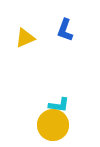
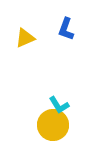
blue L-shape: moved 1 px right, 1 px up
cyan L-shape: rotated 50 degrees clockwise
